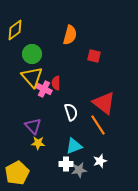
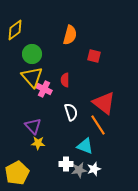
red semicircle: moved 9 px right, 3 px up
cyan triangle: moved 11 px right; rotated 42 degrees clockwise
white star: moved 6 px left, 8 px down
